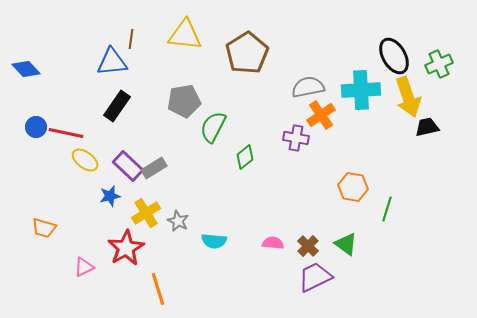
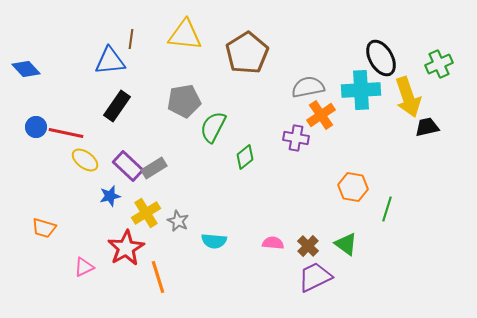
black ellipse: moved 13 px left, 2 px down
blue triangle: moved 2 px left, 1 px up
orange line: moved 12 px up
